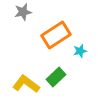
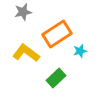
orange rectangle: moved 1 px right, 1 px up
green rectangle: moved 1 px down
yellow L-shape: moved 31 px up
